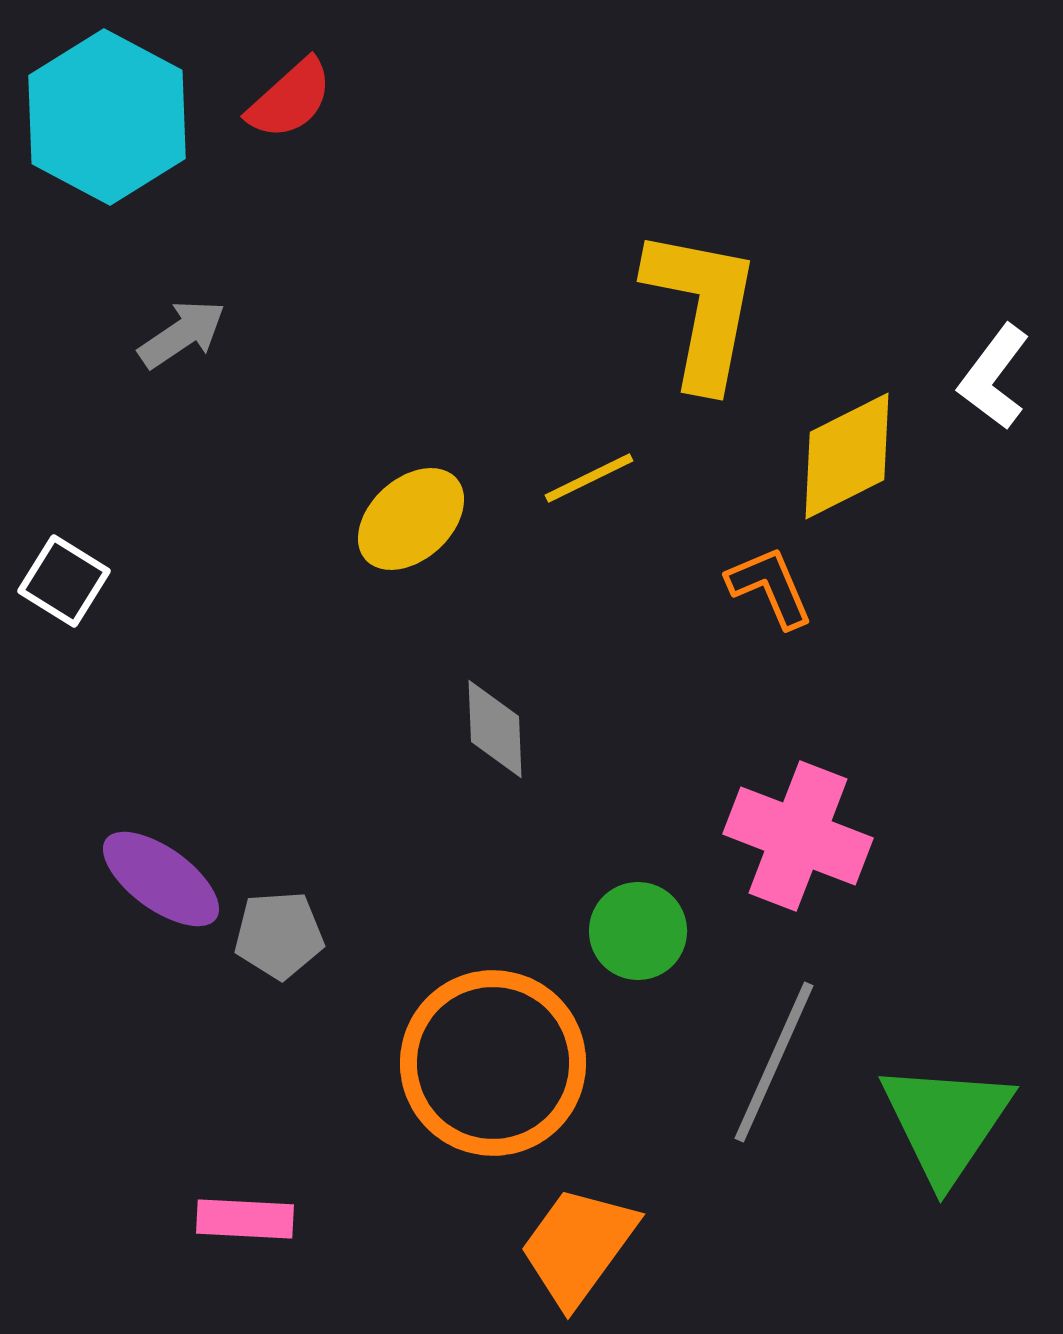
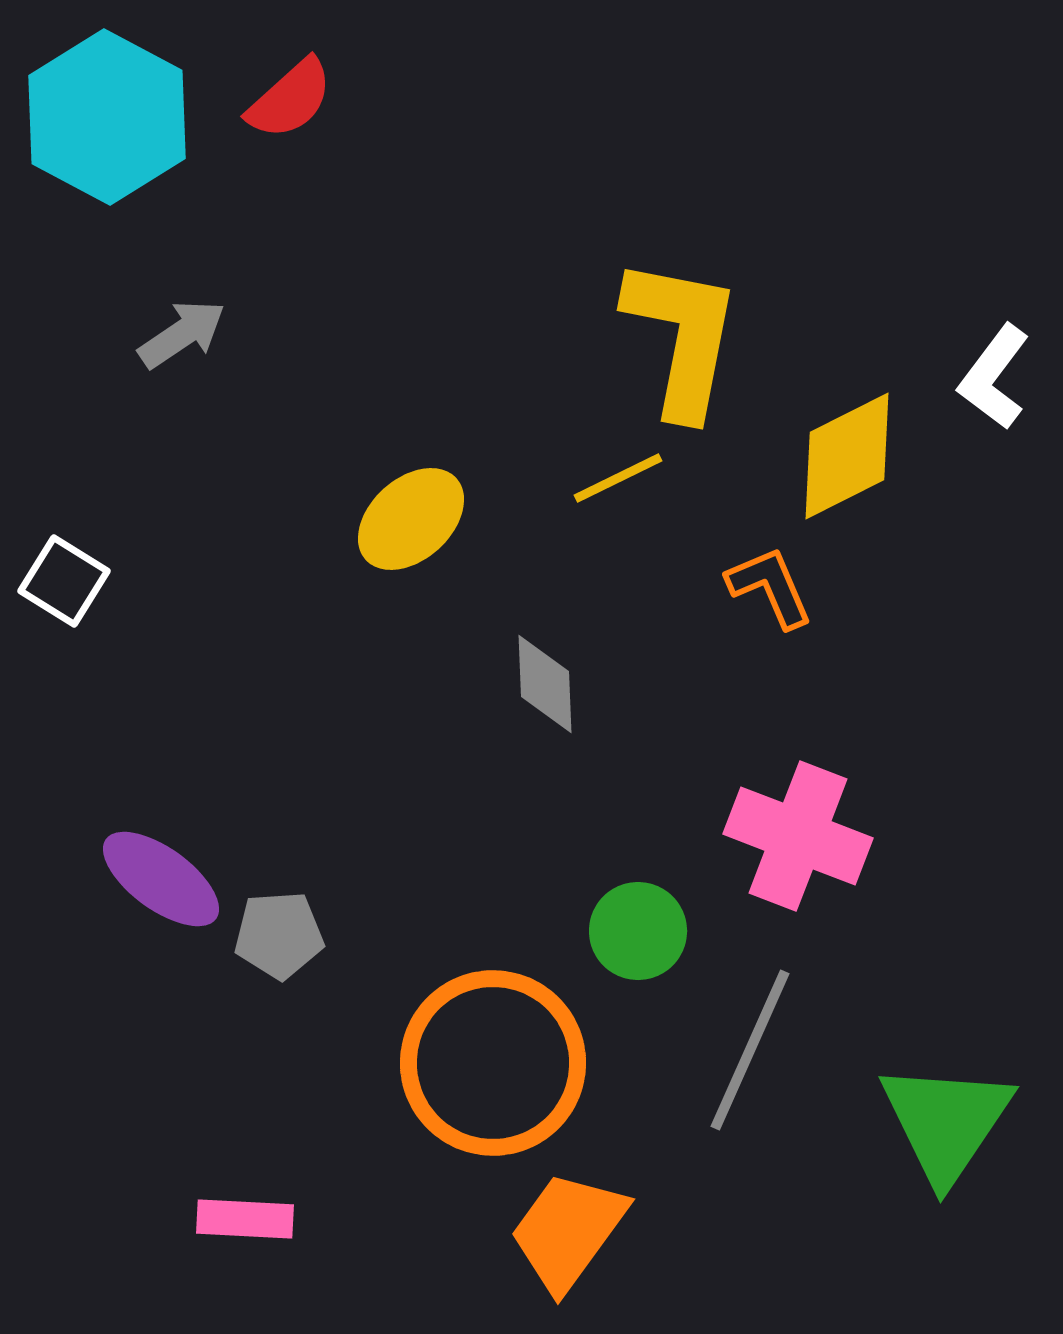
yellow L-shape: moved 20 px left, 29 px down
yellow line: moved 29 px right
gray diamond: moved 50 px right, 45 px up
gray line: moved 24 px left, 12 px up
orange trapezoid: moved 10 px left, 15 px up
